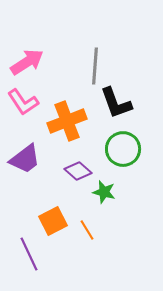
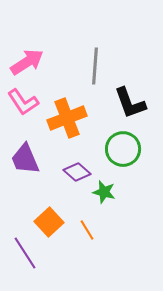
black L-shape: moved 14 px right
orange cross: moved 3 px up
purple trapezoid: rotated 104 degrees clockwise
purple diamond: moved 1 px left, 1 px down
orange square: moved 4 px left, 1 px down; rotated 16 degrees counterclockwise
purple line: moved 4 px left, 1 px up; rotated 8 degrees counterclockwise
